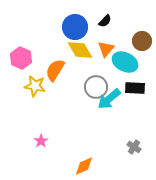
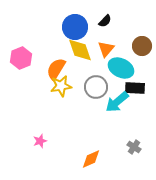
brown circle: moved 5 px down
yellow diamond: rotated 12 degrees clockwise
pink hexagon: rotated 15 degrees clockwise
cyan ellipse: moved 4 px left, 6 px down
orange semicircle: moved 1 px right, 1 px up
yellow star: moved 26 px right; rotated 20 degrees counterclockwise
cyan arrow: moved 8 px right, 3 px down
pink star: moved 1 px left; rotated 16 degrees clockwise
orange diamond: moved 7 px right, 7 px up
